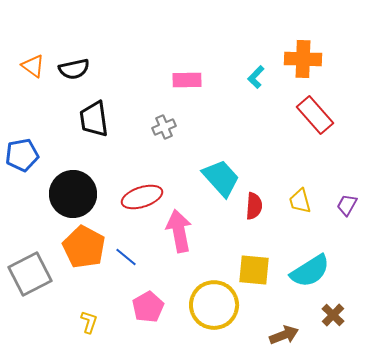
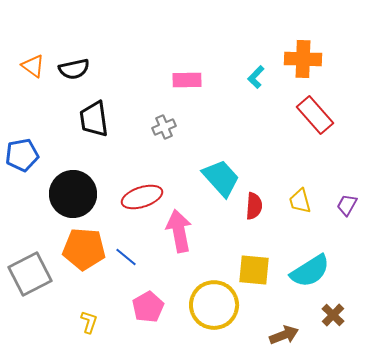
orange pentagon: moved 2 px down; rotated 24 degrees counterclockwise
